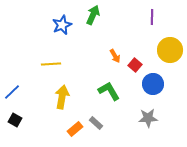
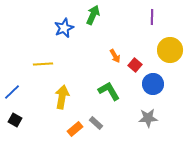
blue star: moved 2 px right, 3 px down
yellow line: moved 8 px left
